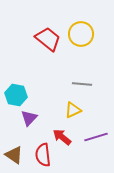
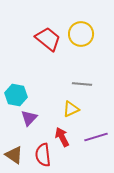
yellow triangle: moved 2 px left, 1 px up
red arrow: rotated 24 degrees clockwise
